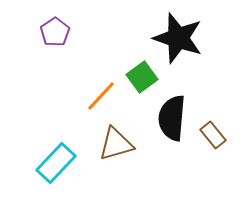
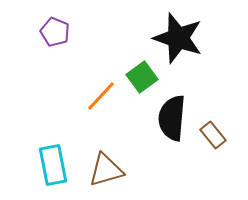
purple pentagon: rotated 16 degrees counterclockwise
brown triangle: moved 10 px left, 26 px down
cyan rectangle: moved 3 px left, 2 px down; rotated 54 degrees counterclockwise
